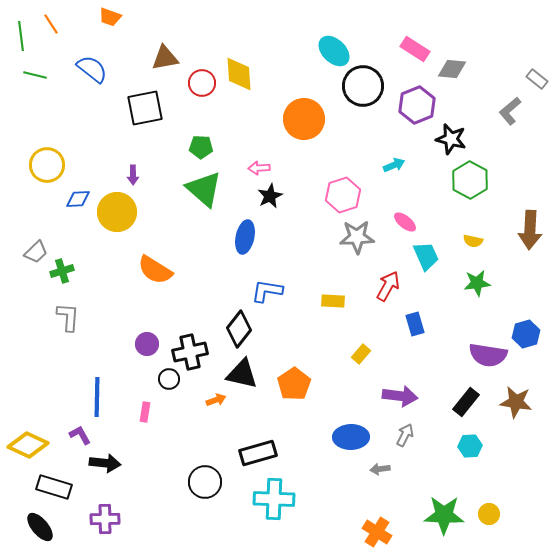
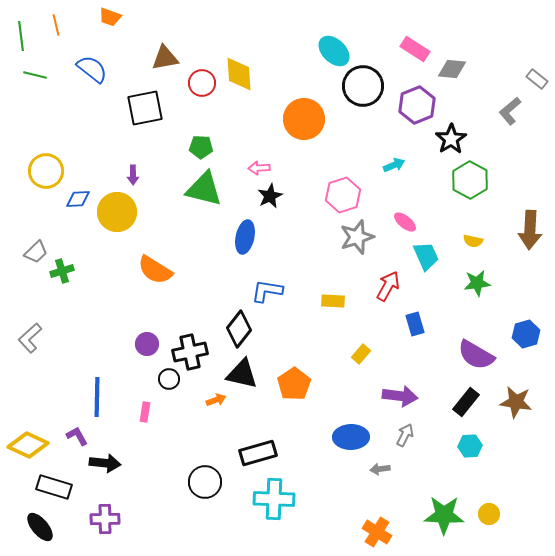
orange line at (51, 24): moved 5 px right, 1 px down; rotated 20 degrees clockwise
black star at (451, 139): rotated 24 degrees clockwise
yellow circle at (47, 165): moved 1 px left, 6 px down
green triangle at (204, 189): rotated 27 degrees counterclockwise
gray star at (357, 237): rotated 16 degrees counterclockwise
gray L-shape at (68, 317): moved 38 px left, 21 px down; rotated 136 degrees counterclockwise
purple semicircle at (488, 355): moved 12 px left; rotated 21 degrees clockwise
purple L-shape at (80, 435): moved 3 px left, 1 px down
